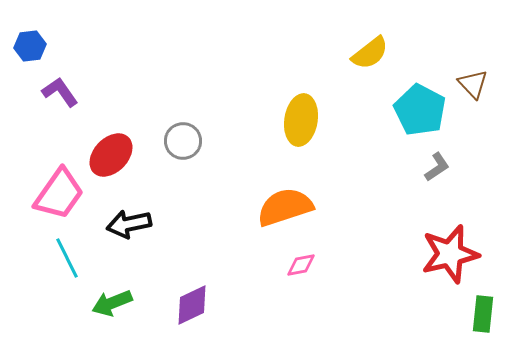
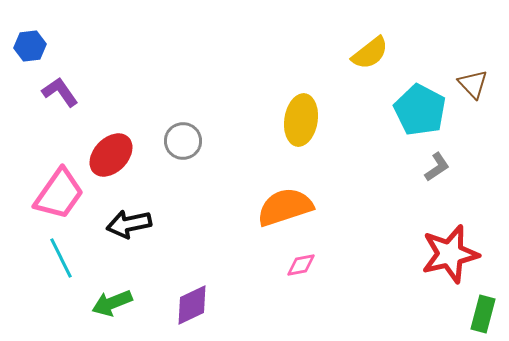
cyan line: moved 6 px left
green rectangle: rotated 9 degrees clockwise
